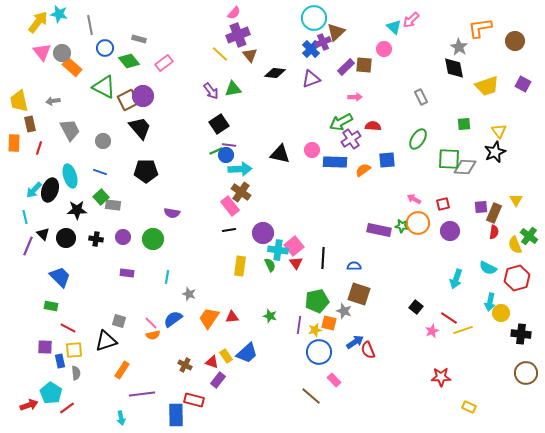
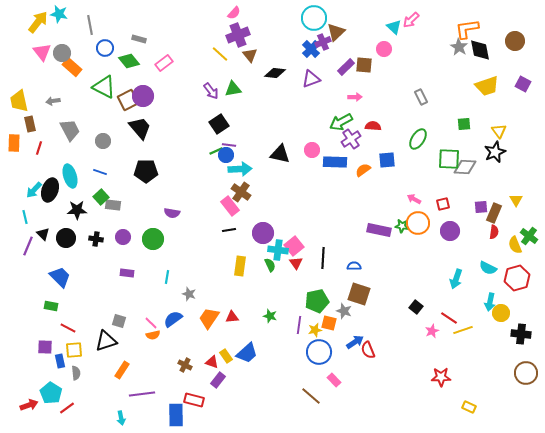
orange L-shape at (480, 28): moved 13 px left, 1 px down
black diamond at (454, 68): moved 26 px right, 18 px up
